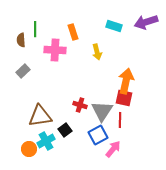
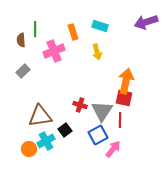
cyan rectangle: moved 14 px left
pink cross: moved 1 px left, 1 px down; rotated 25 degrees counterclockwise
